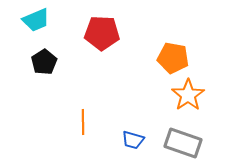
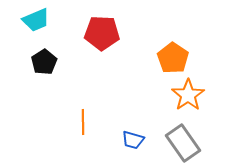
orange pentagon: rotated 24 degrees clockwise
gray rectangle: rotated 36 degrees clockwise
